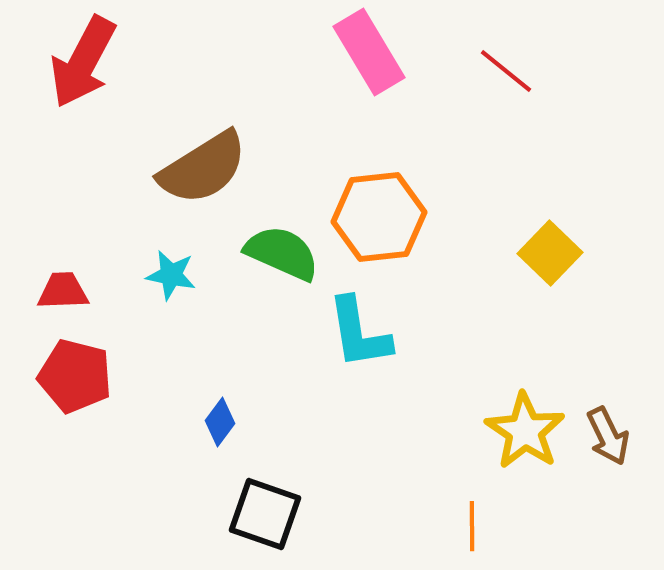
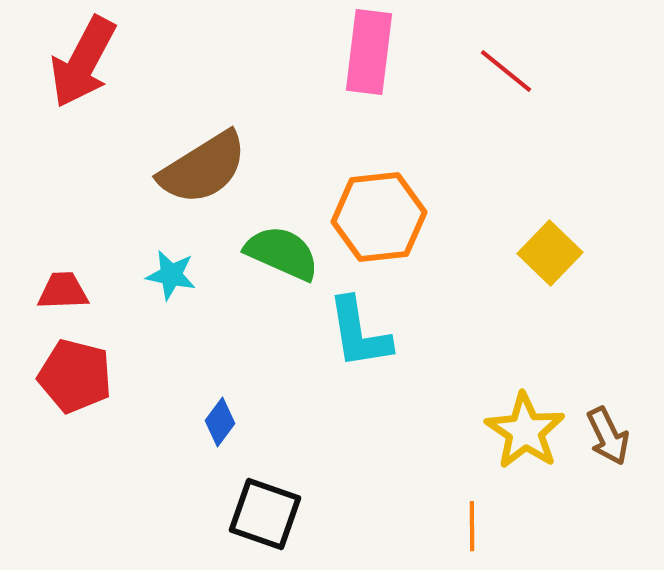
pink rectangle: rotated 38 degrees clockwise
